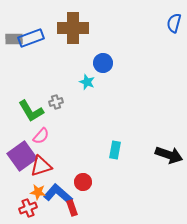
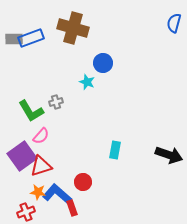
brown cross: rotated 16 degrees clockwise
blue L-shape: moved 1 px left
red cross: moved 2 px left, 4 px down
